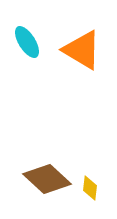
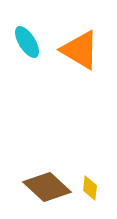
orange triangle: moved 2 px left
brown diamond: moved 8 px down
